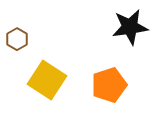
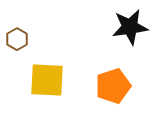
yellow square: rotated 30 degrees counterclockwise
orange pentagon: moved 4 px right, 1 px down
